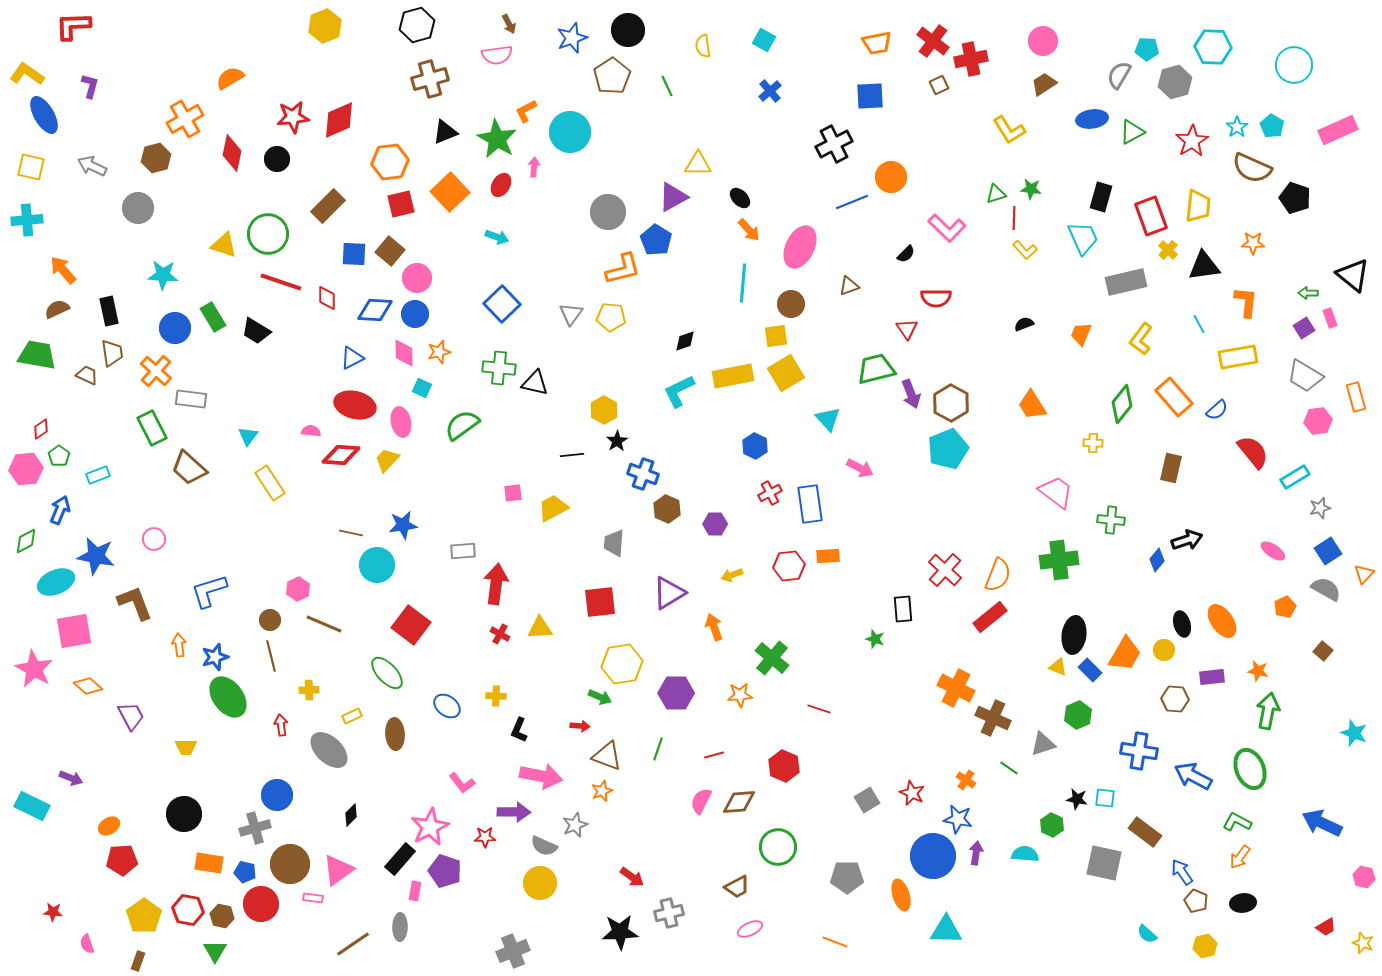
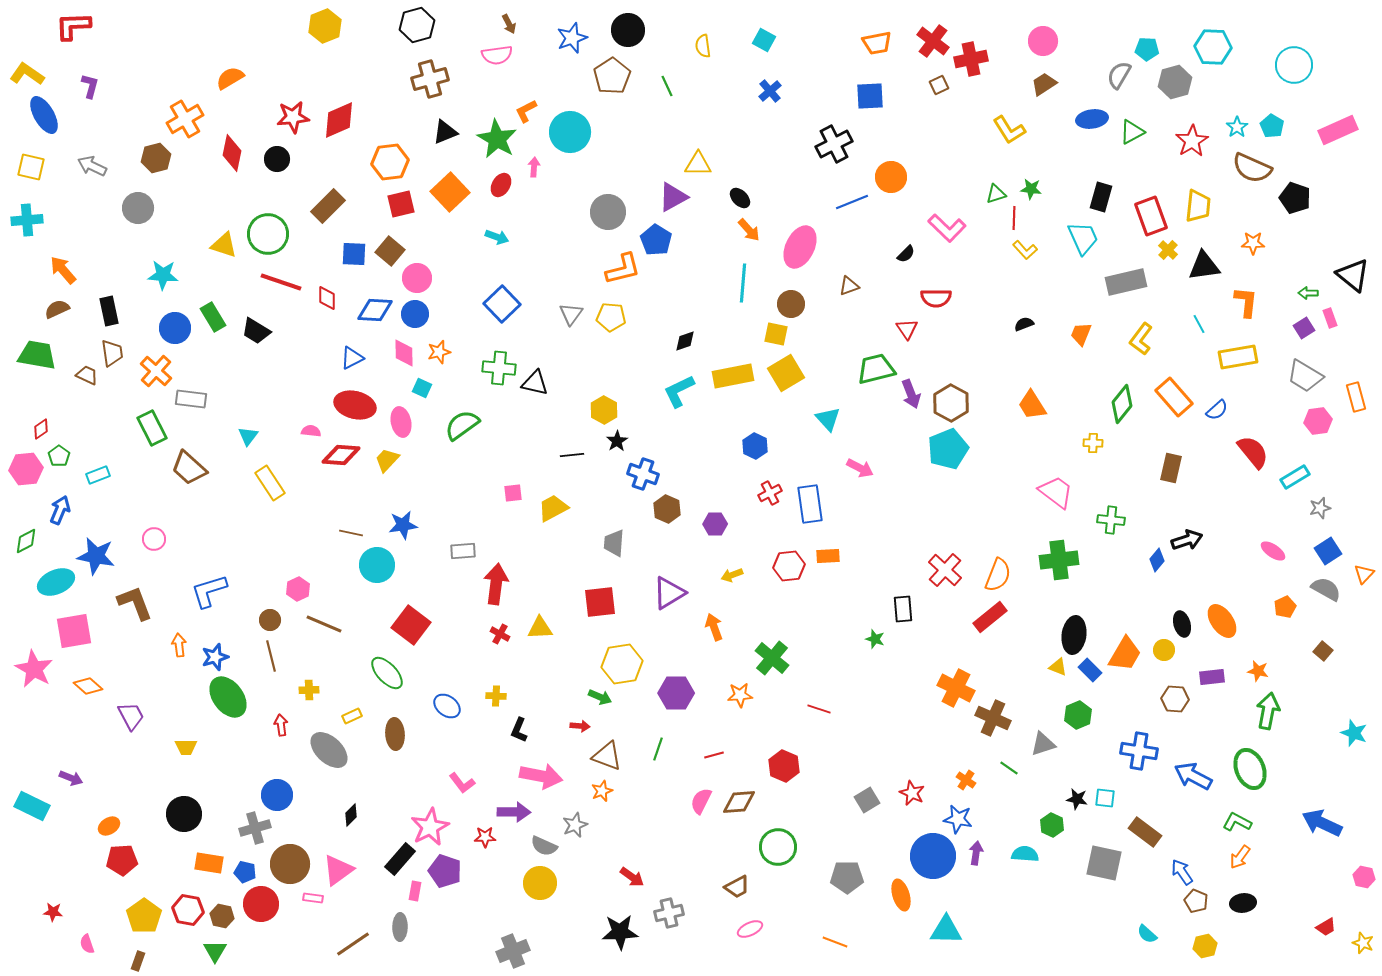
yellow square at (776, 336): moved 2 px up; rotated 20 degrees clockwise
